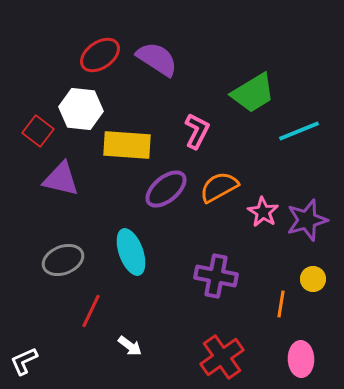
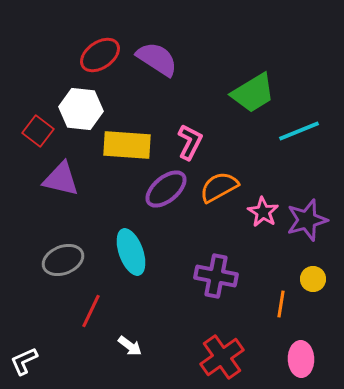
pink L-shape: moved 7 px left, 11 px down
